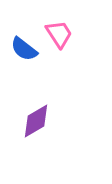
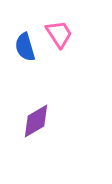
blue semicircle: moved 1 px right, 2 px up; rotated 36 degrees clockwise
